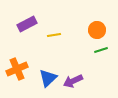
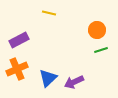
purple rectangle: moved 8 px left, 16 px down
yellow line: moved 5 px left, 22 px up; rotated 24 degrees clockwise
purple arrow: moved 1 px right, 1 px down
